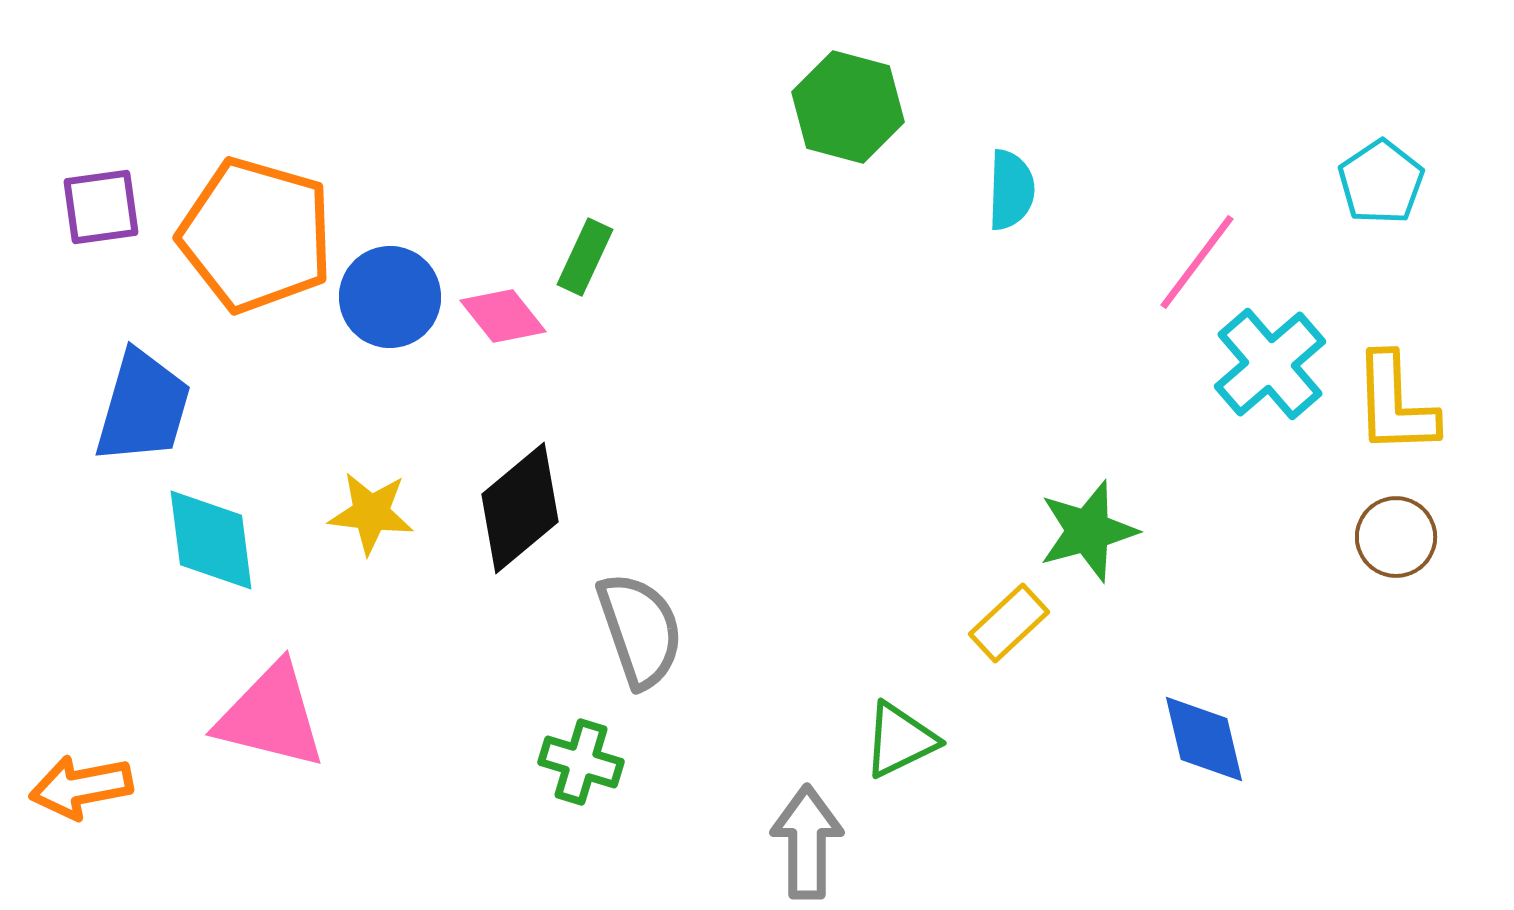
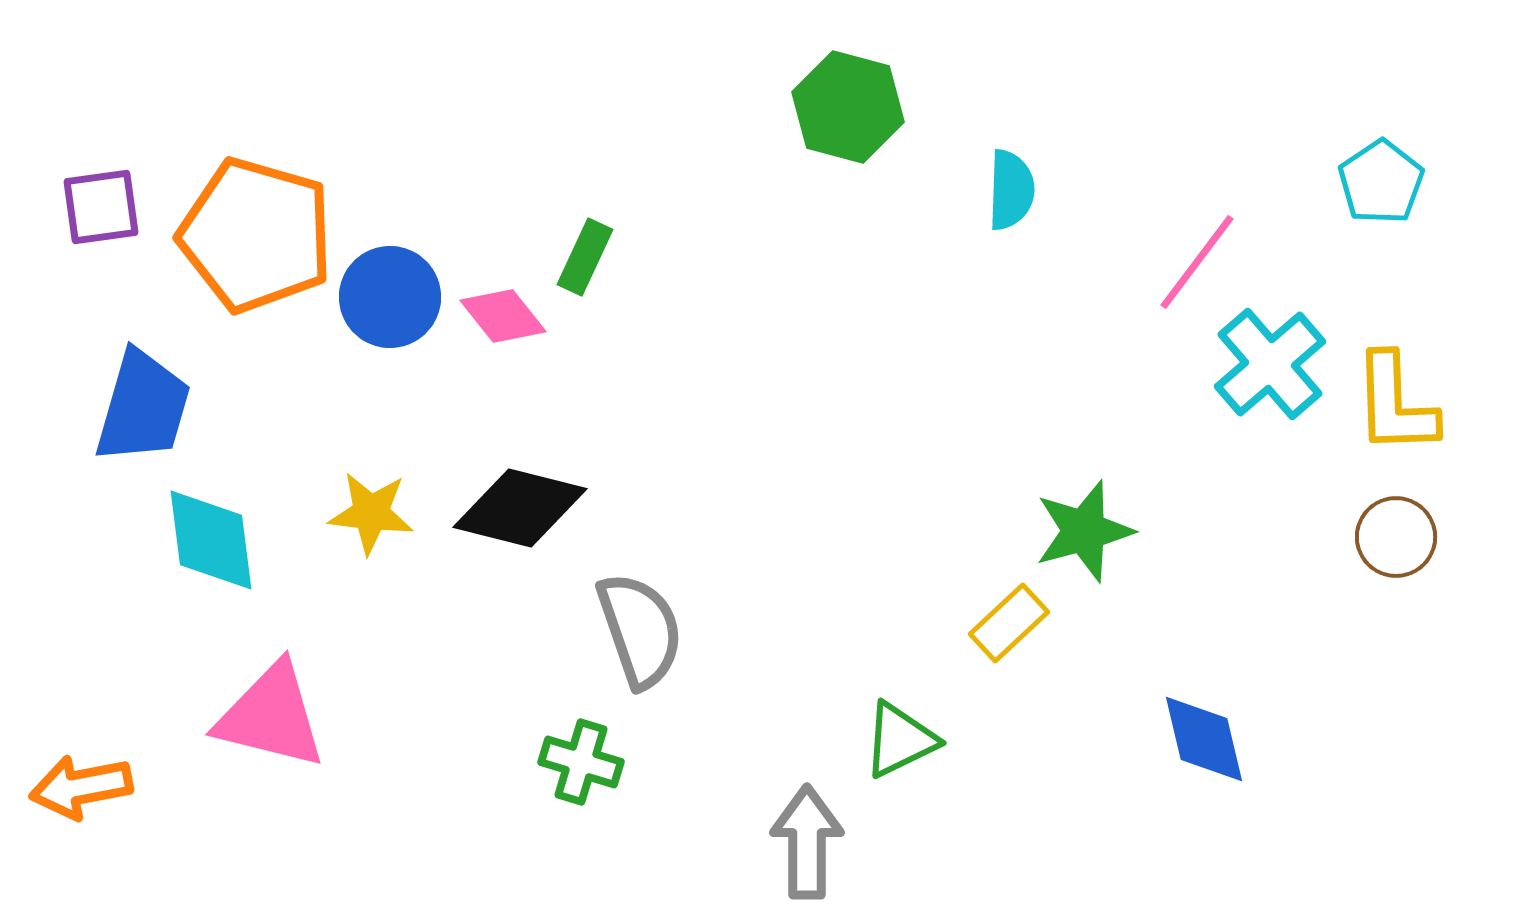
black diamond: rotated 54 degrees clockwise
green star: moved 4 px left
